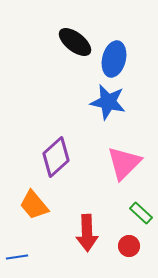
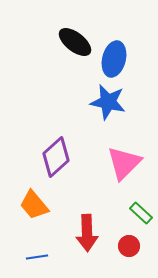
blue line: moved 20 px right
